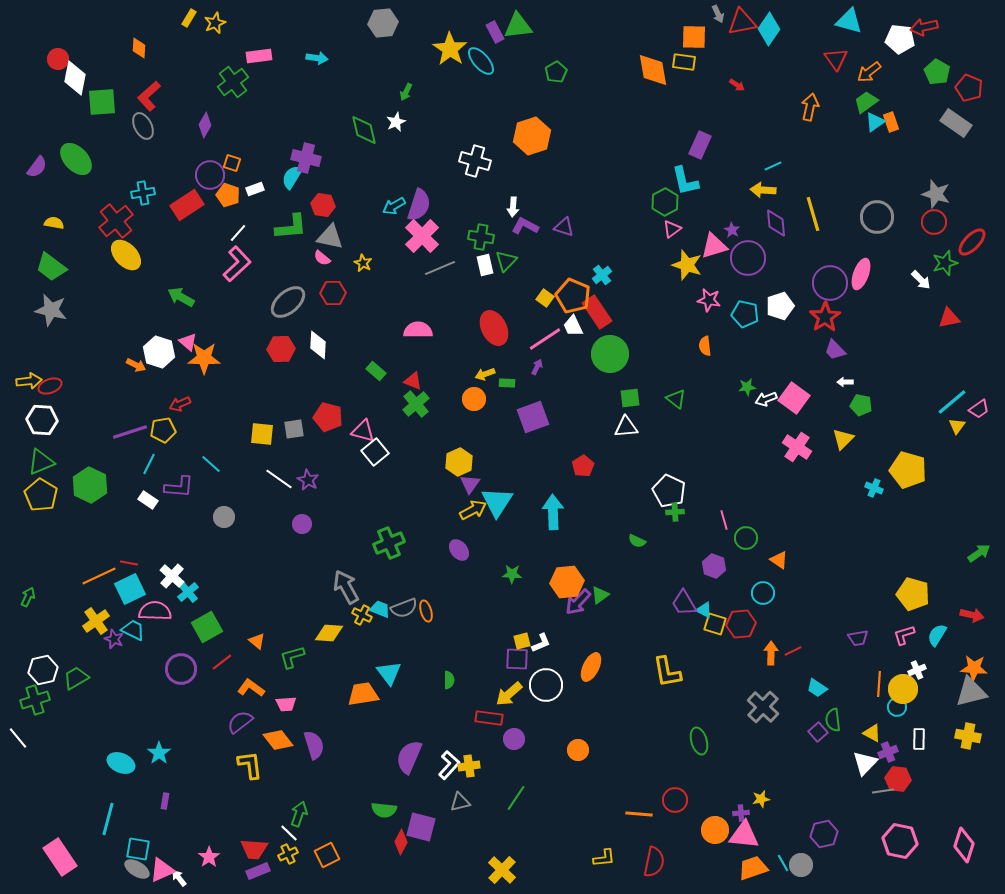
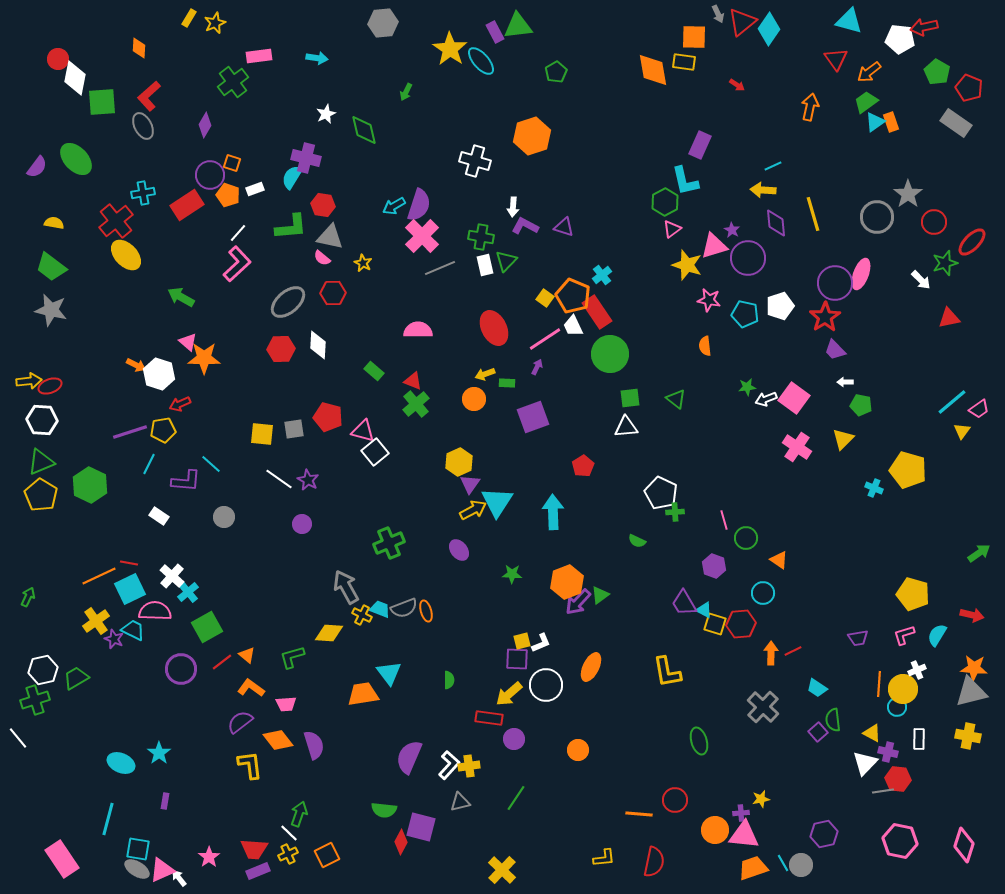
red triangle at (742, 22): rotated 28 degrees counterclockwise
white star at (396, 122): moved 70 px left, 8 px up
gray star at (936, 194): moved 28 px left; rotated 20 degrees clockwise
purple circle at (830, 283): moved 5 px right
white hexagon at (159, 352): moved 22 px down
green rectangle at (376, 371): moved 2 px left
yellow triangle at (957, 426): moved 5 px right, 5 px down
purple L-shape at (179, 487): moved 7 px right, 6 px up
white pentagon at (669, 491): moved 8 px left, 2 px down
white rectangle at (148, 500): moved 11 px right, 16 px down
orange hexagon at (567, 582): rotated 16 degrees counterclockwise
orange triangle at (257, 641): moved 10 px left, 14 px down
purple cross at (888, 752): rotated 36 degrees clockwise
pink rectangle at (60, 857): moved 2 px right, 2 px down
